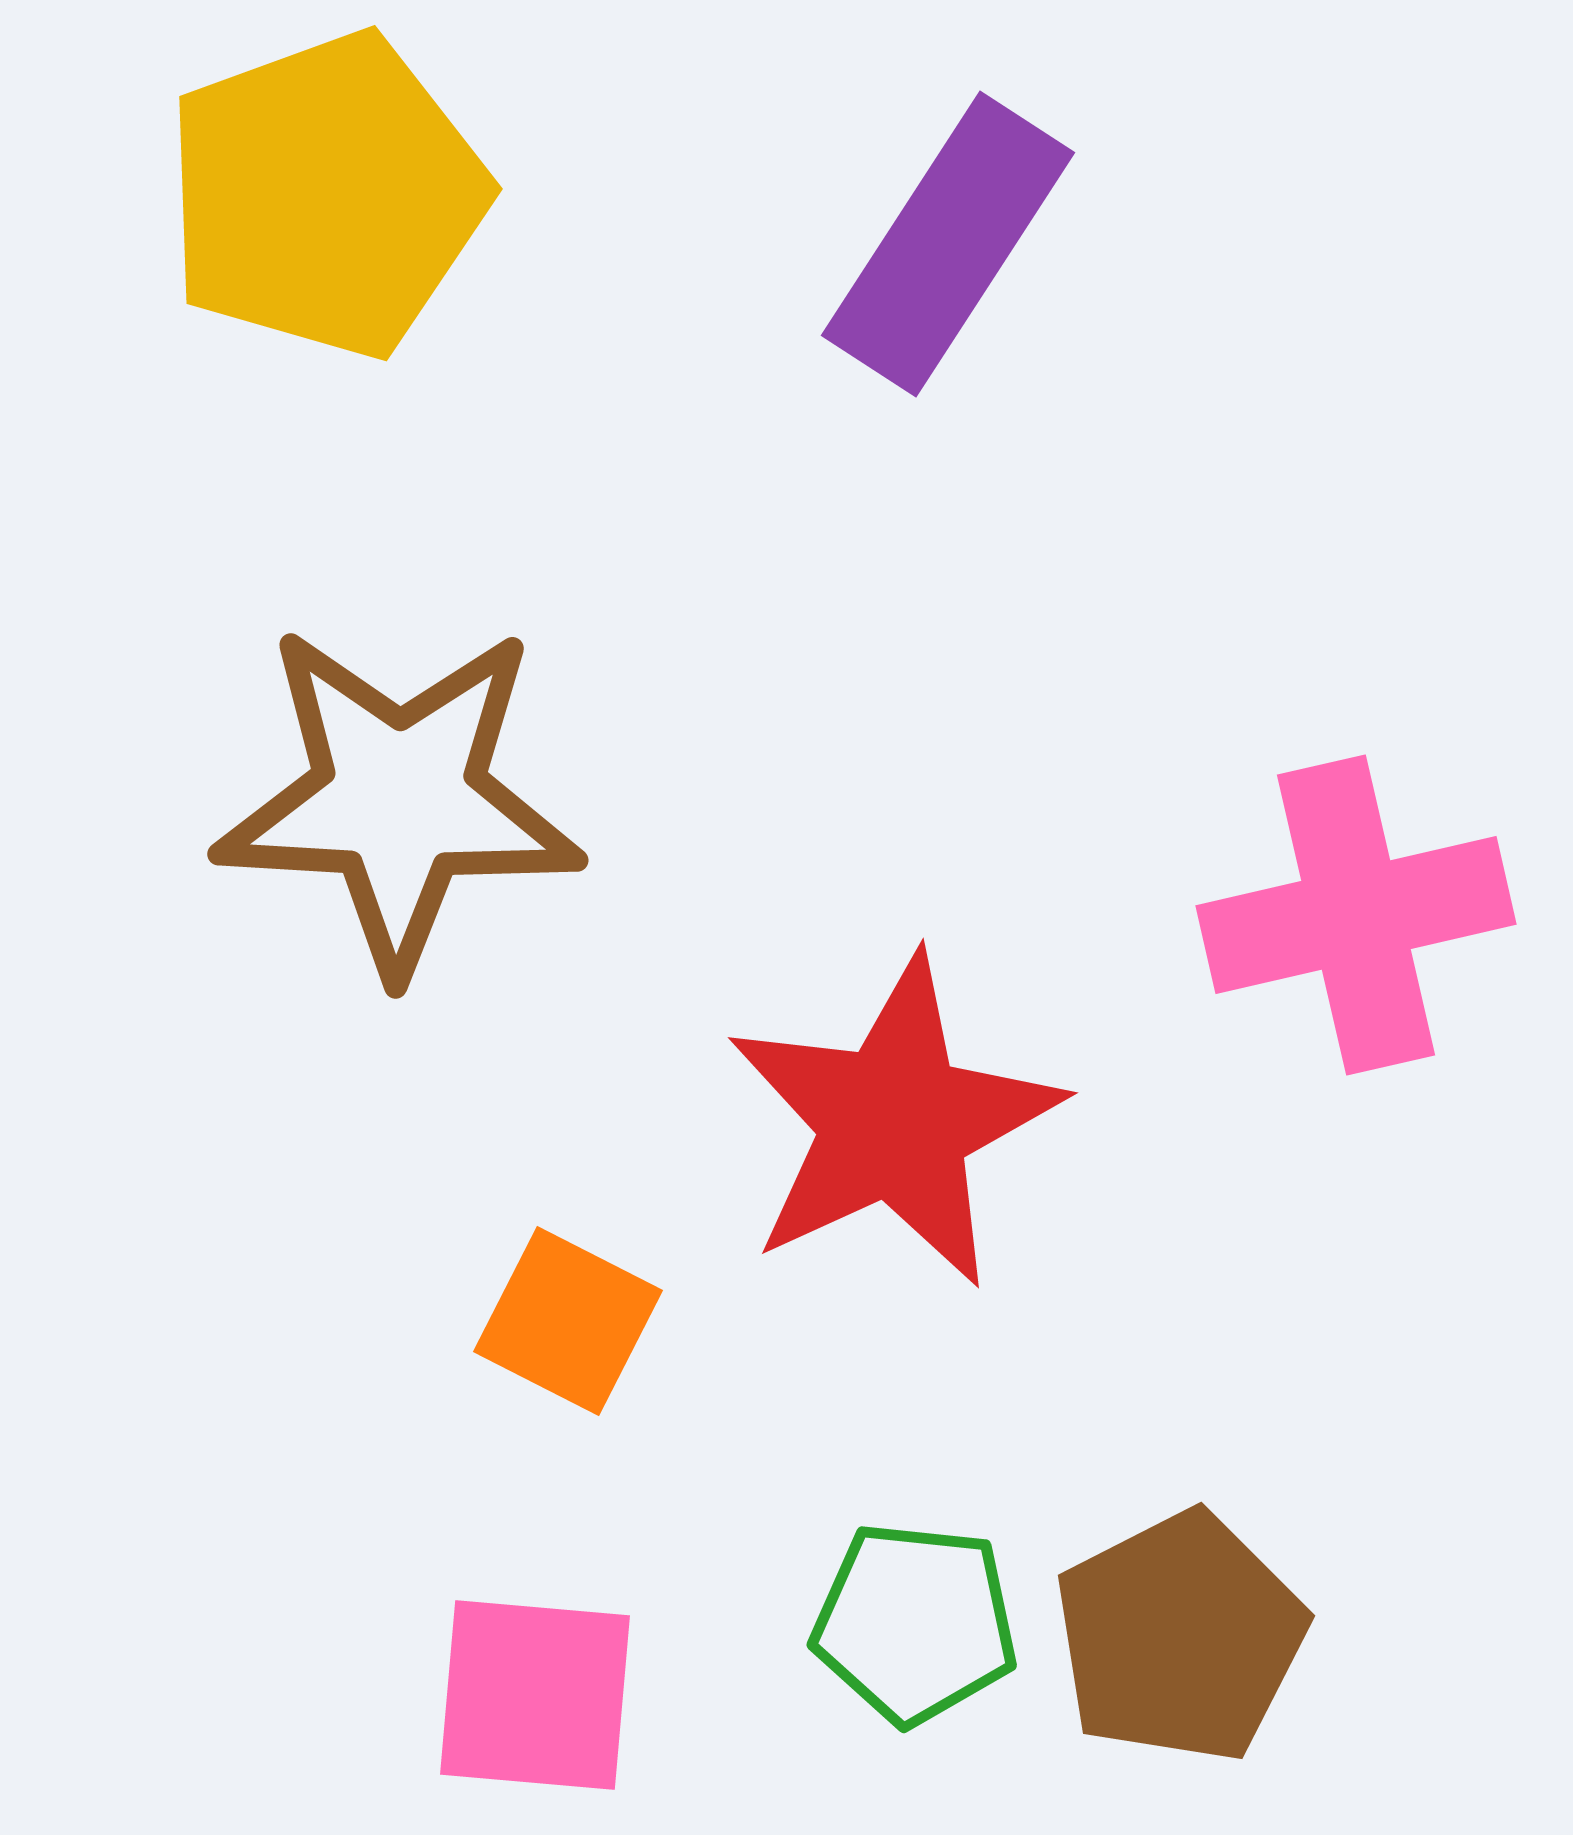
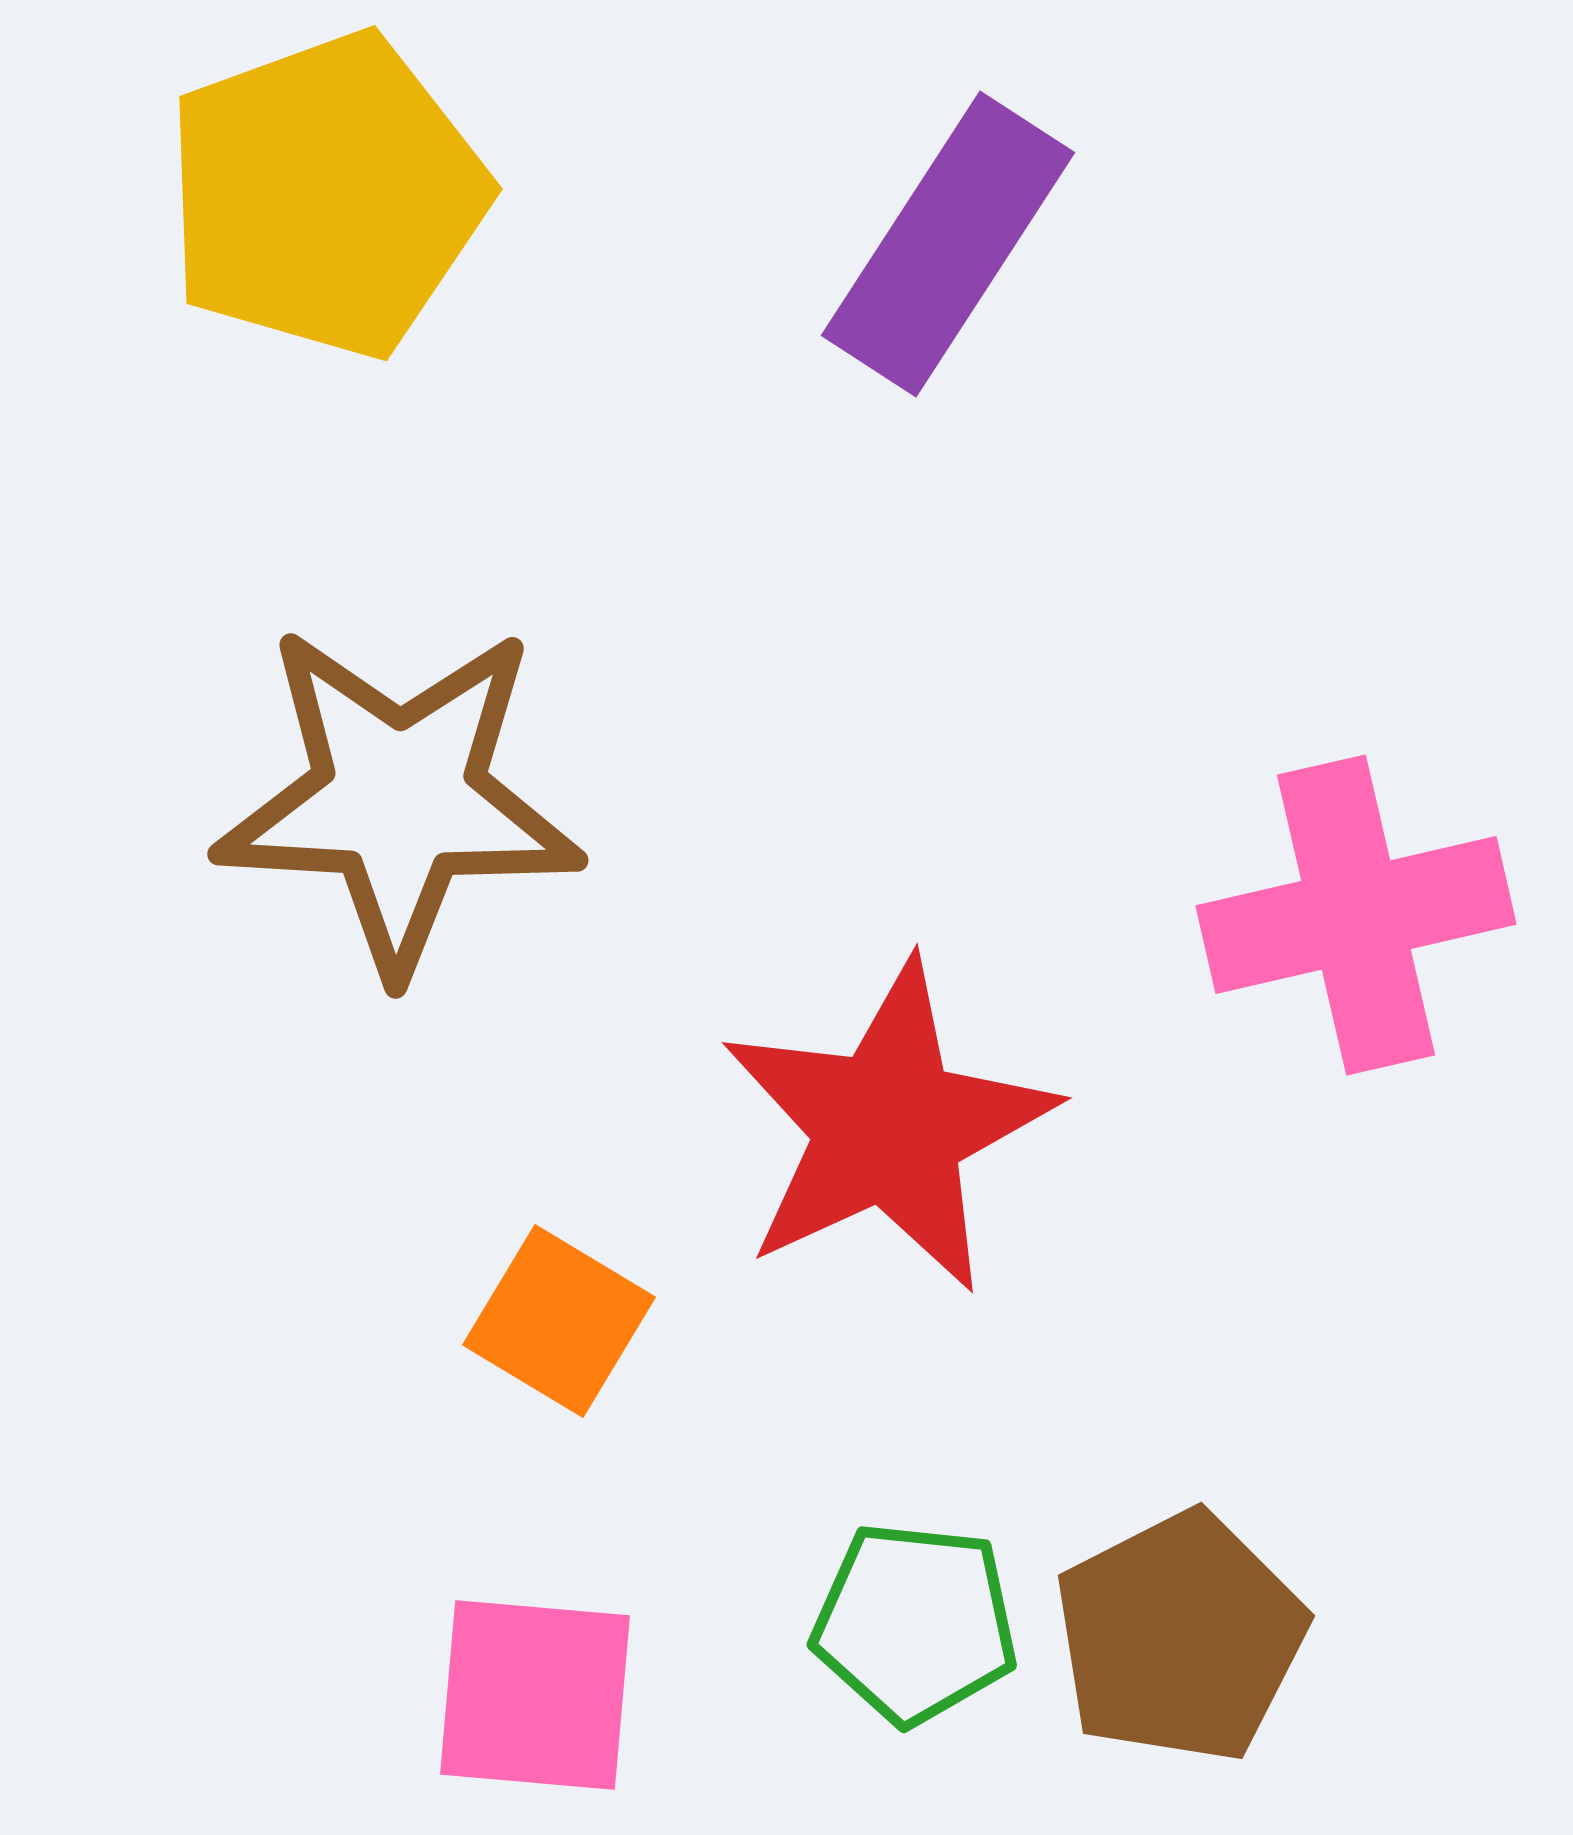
red star: moved 6 px left, 5 px down
orange square: moved 9 px left; rotated 4 degrees clockwise
